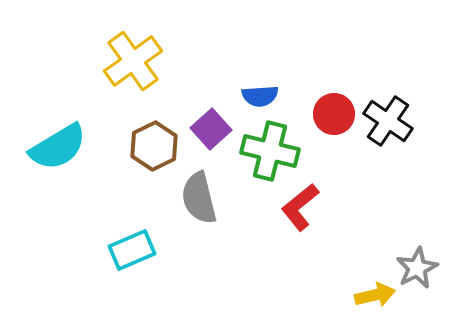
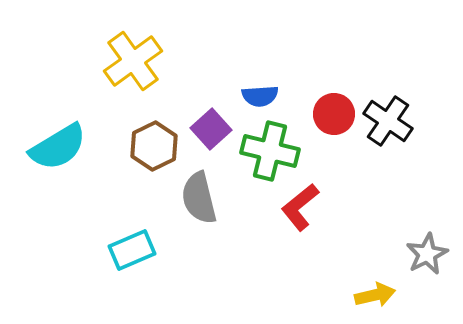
gray star: moved 10 px right, 14 px up
